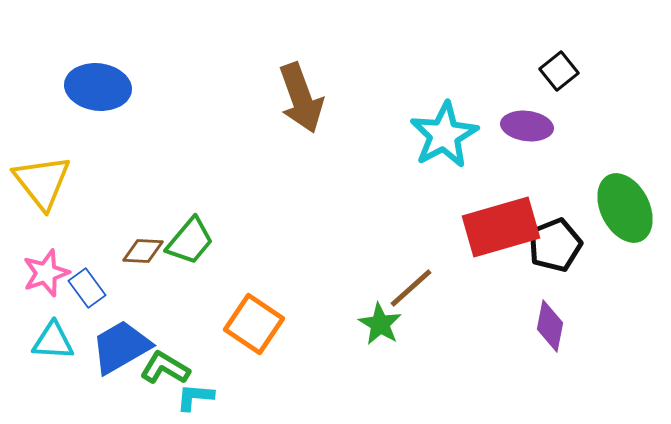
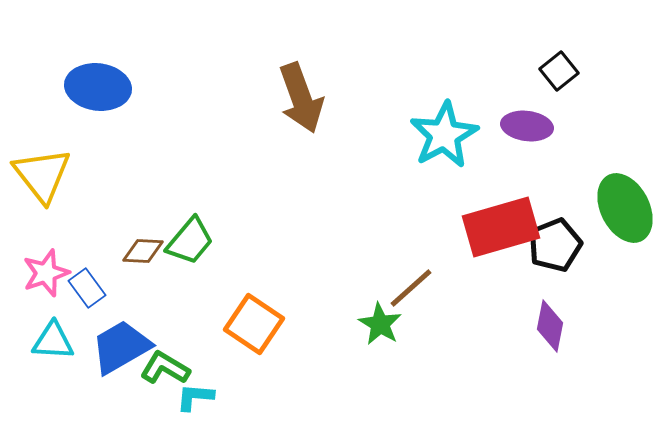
yellow triangle: moved 7 px up
